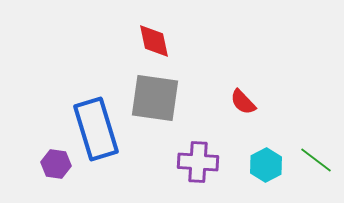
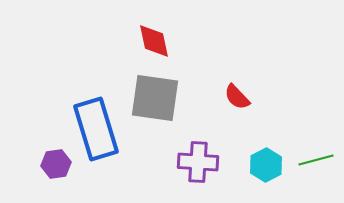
red semicircle: moved 6 px left, 5 px up
green line: rotated 52 degrees counterclockwise
purple hexagon: rotated 16 degrees counterclockwise
